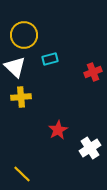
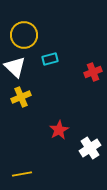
yellow cross: rotated 18 degrees counterclockwise
red star: moved 1 px right
yellow line: rotated 54 degrees counterclockwise
